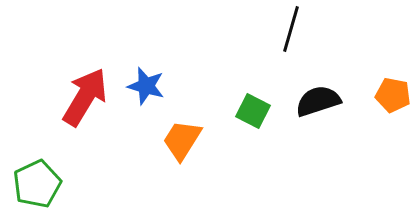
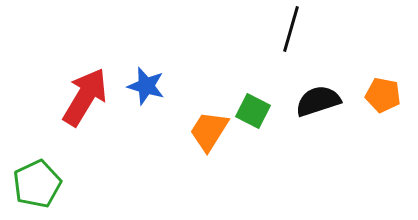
orange pentagon: moved 10 px left
orange trapezoid: moved 27 px right, 9 px up
